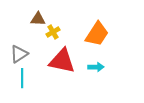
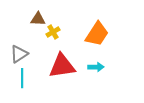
red triangle: moved 5 px down; rotated 20 degrees counterclockwise
